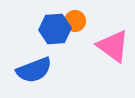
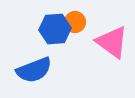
orange circle: moved 1 px down
pink triangle: moved 1 px left, 4 px up
